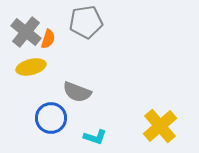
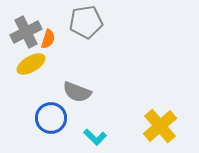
gray cross: rotated 24 degrees clockwise
yellow ellipse: moved 3 px up; rotated 16 degrees counterclockwise
cyan L-shape: rotated 25 degrees clockwise
